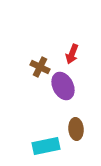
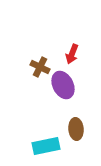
purple ellipse: moved 1 px up
